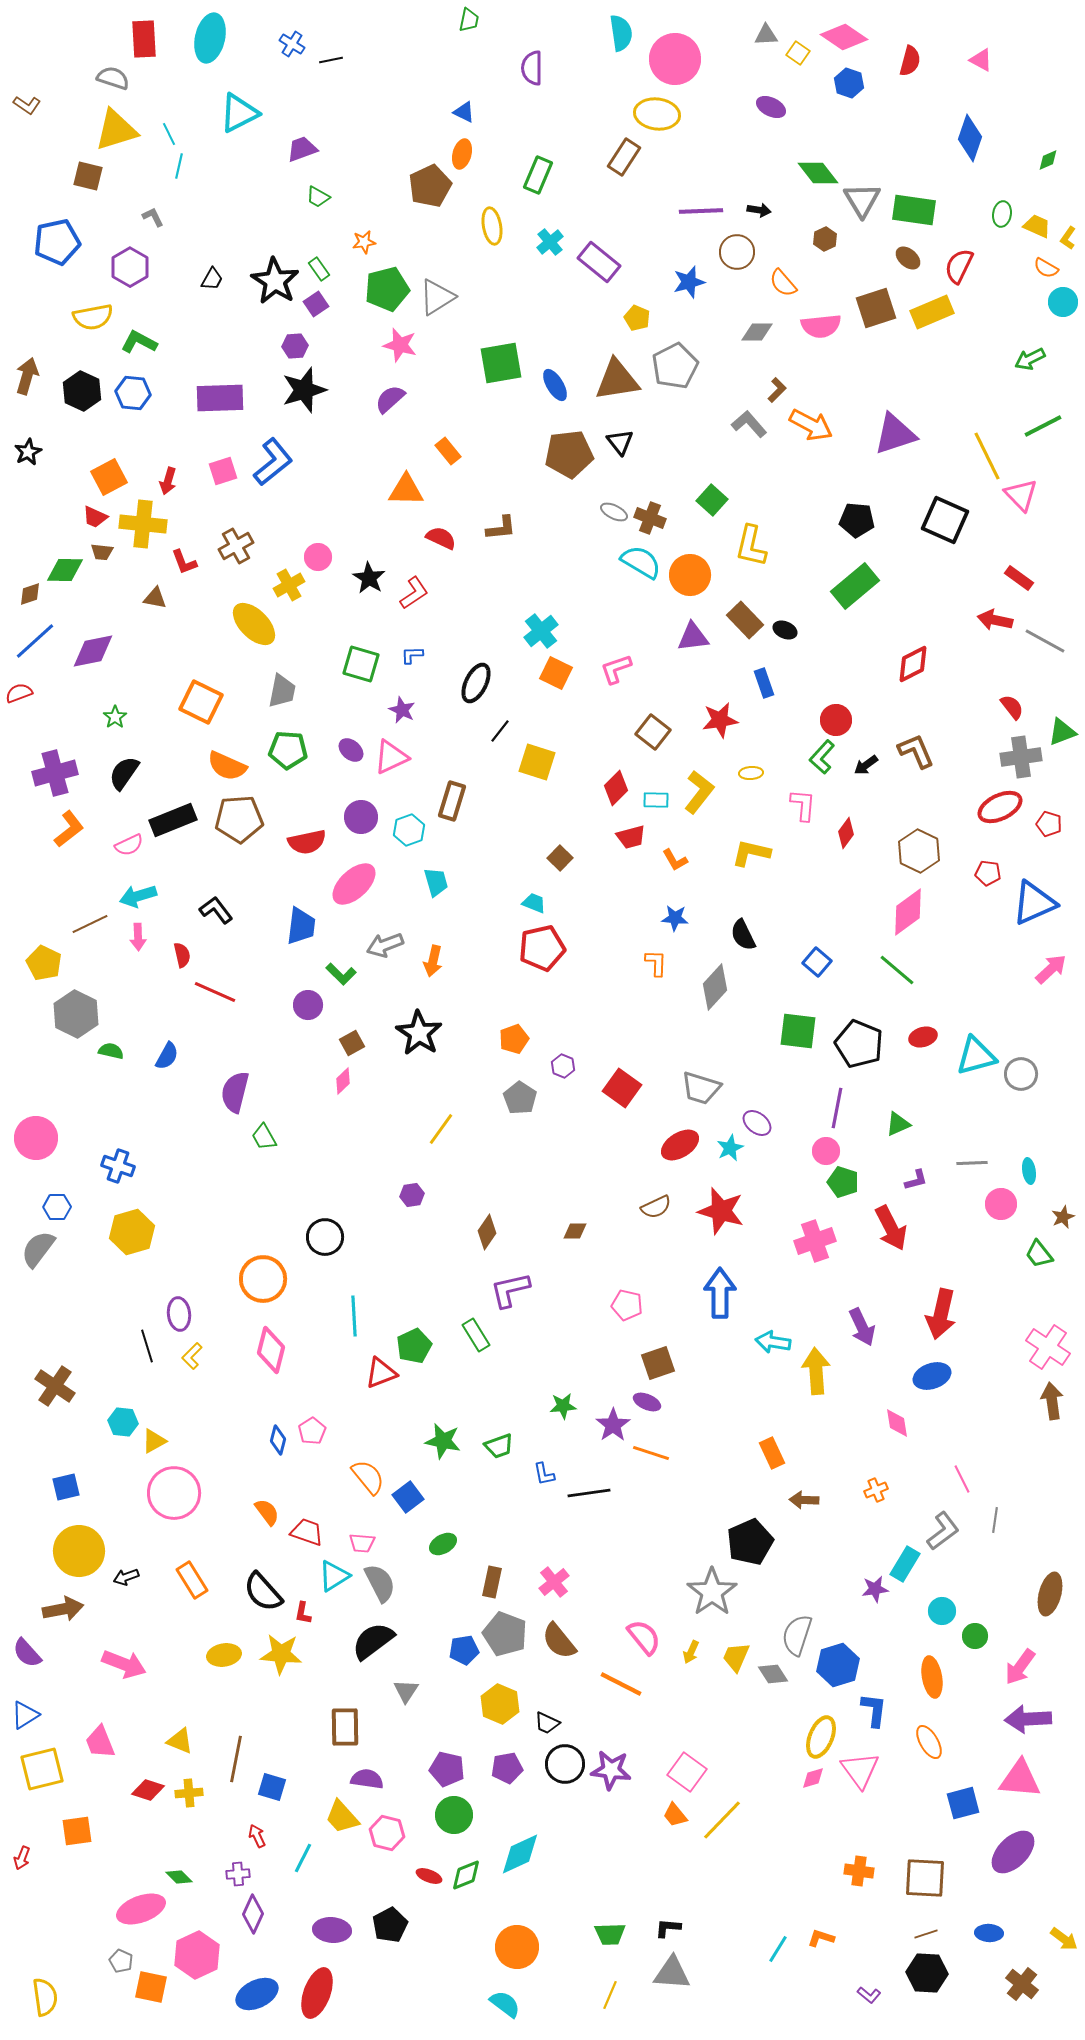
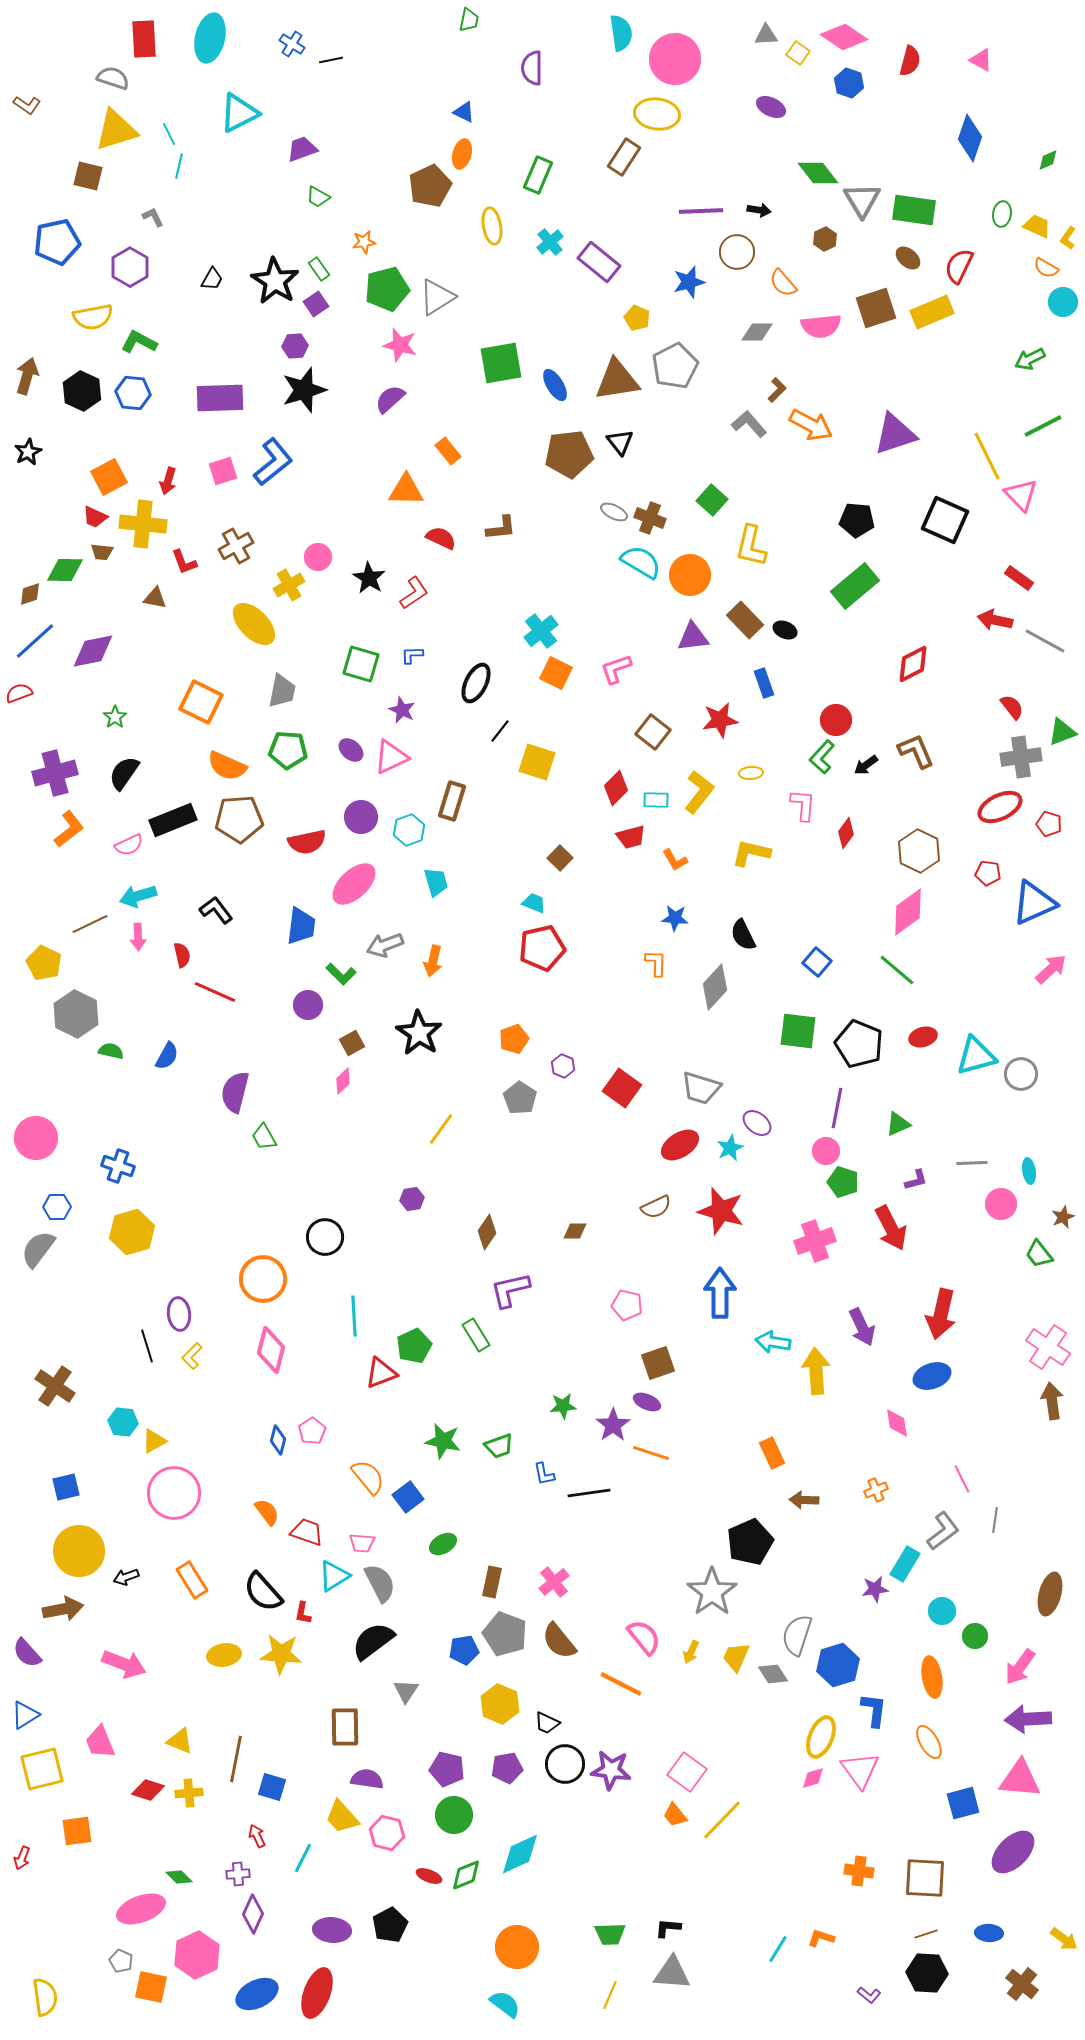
purple hexagon at (412, 1195): moved 4 px down
